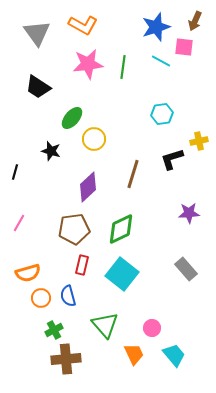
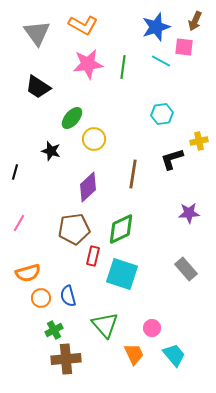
brown line: rotated 8 degrees counterclockwise
red rectangle: moved 11 px right, 9 px up
cyan square: rotated 20 degrees counterclockwise
